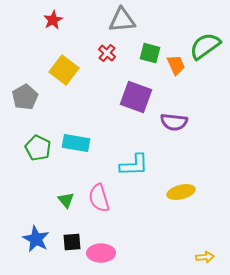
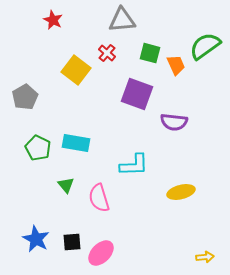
red star: rotated 18 degrees counterclockwise
yellow square: moved 12 px right
purple square: moved 1 px right, 3 px up
green triangle: moved 15 px up
pink ellipse: rotated 44 degrees counterclockwise
